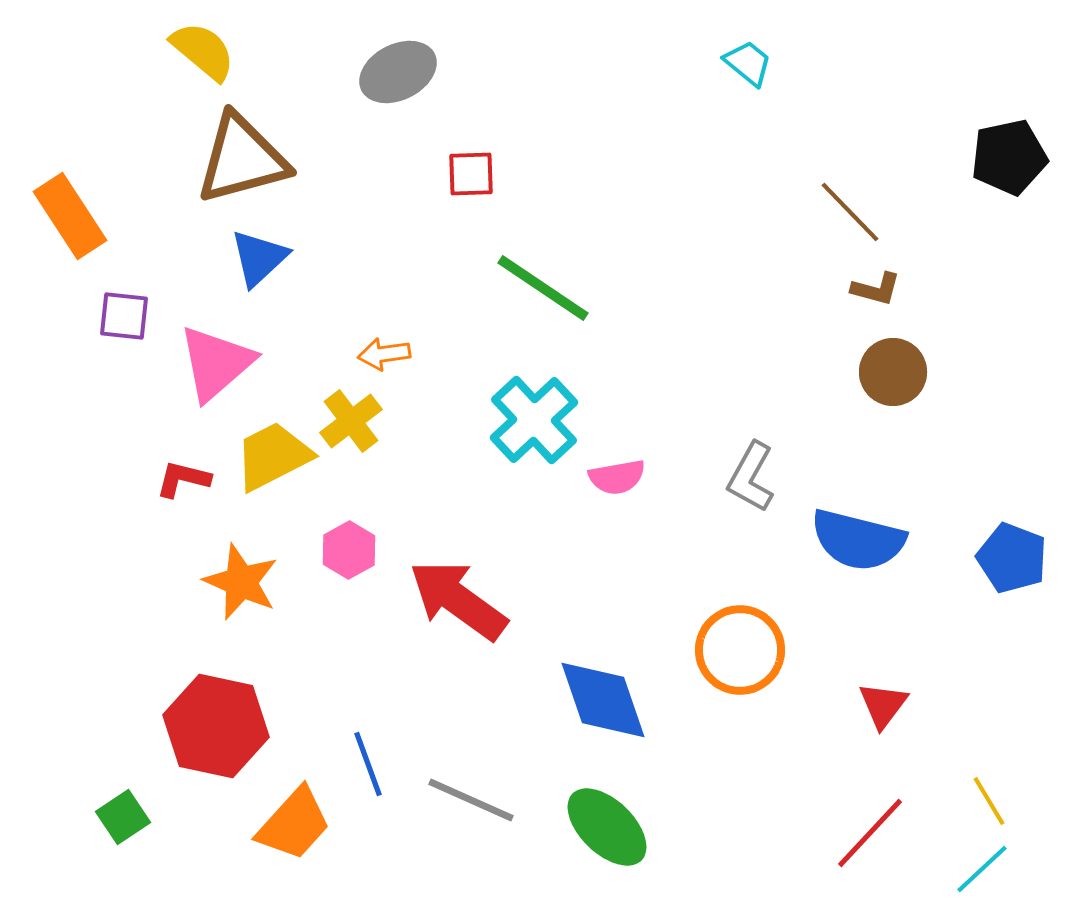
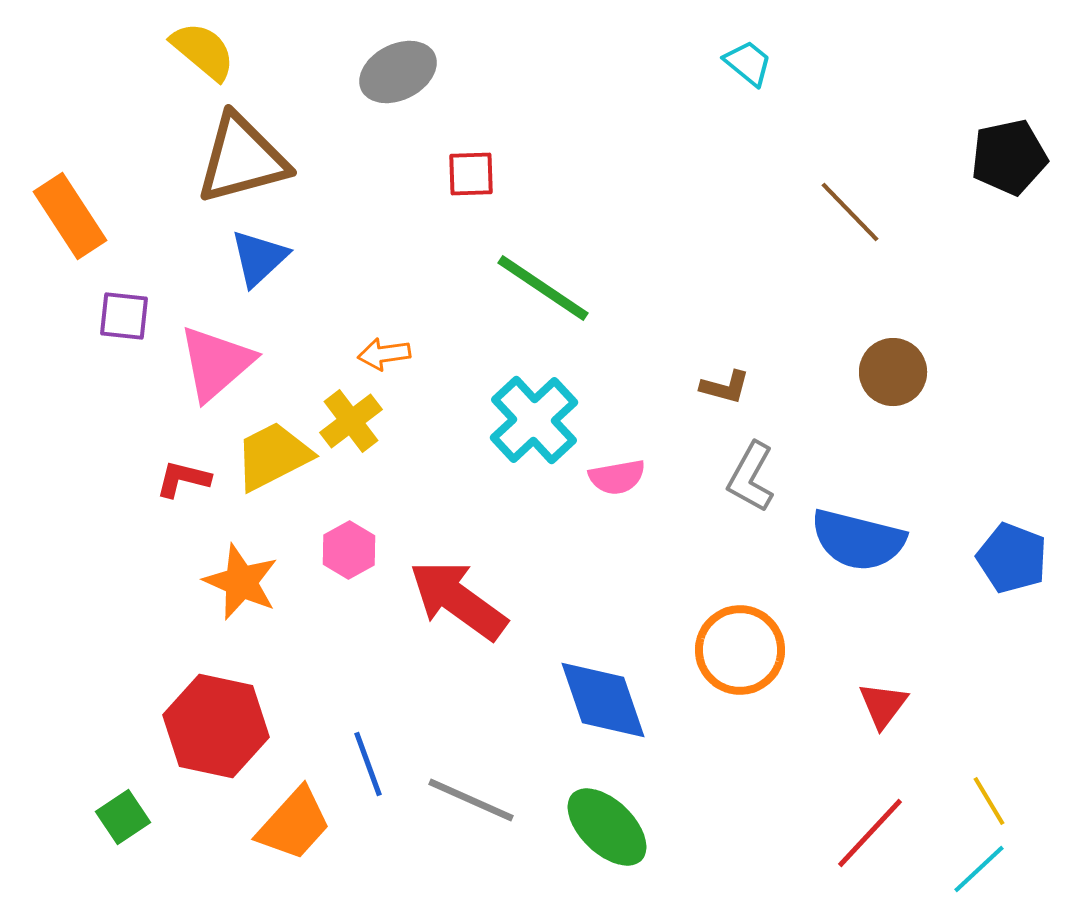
brown L-shape: moved 151 px left, 98 px down
cyan line: moved 3 px left
